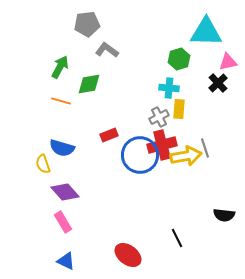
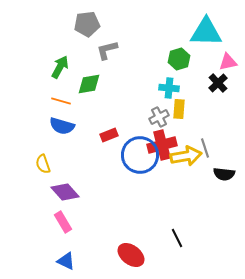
gray L-shape: rotated 50 degrees counterclockwise
blue semicircle: moved 22 px up
black semicircle: moved 41 px up
red ellipse: moved 3 px right
